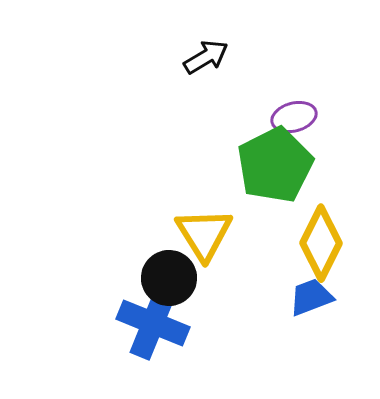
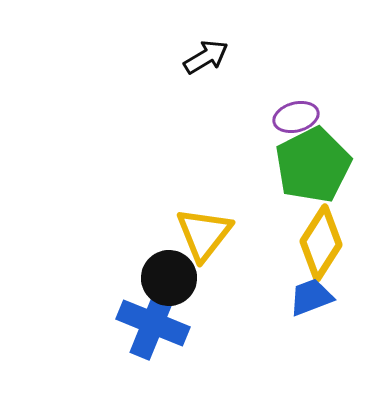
purple ellipse: moved 2 px right
green pentagon: moved 38 px right
yellow triangle: rotated 10 degrees clockwise
yellow diamond: rotated 6 degrees clockwise
